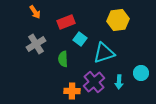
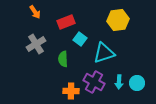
cyan circle: moved 4 px left, 10 px down
purple cross: rotated 20 degrees counterclockwise
orange cross: moved 1 px left
